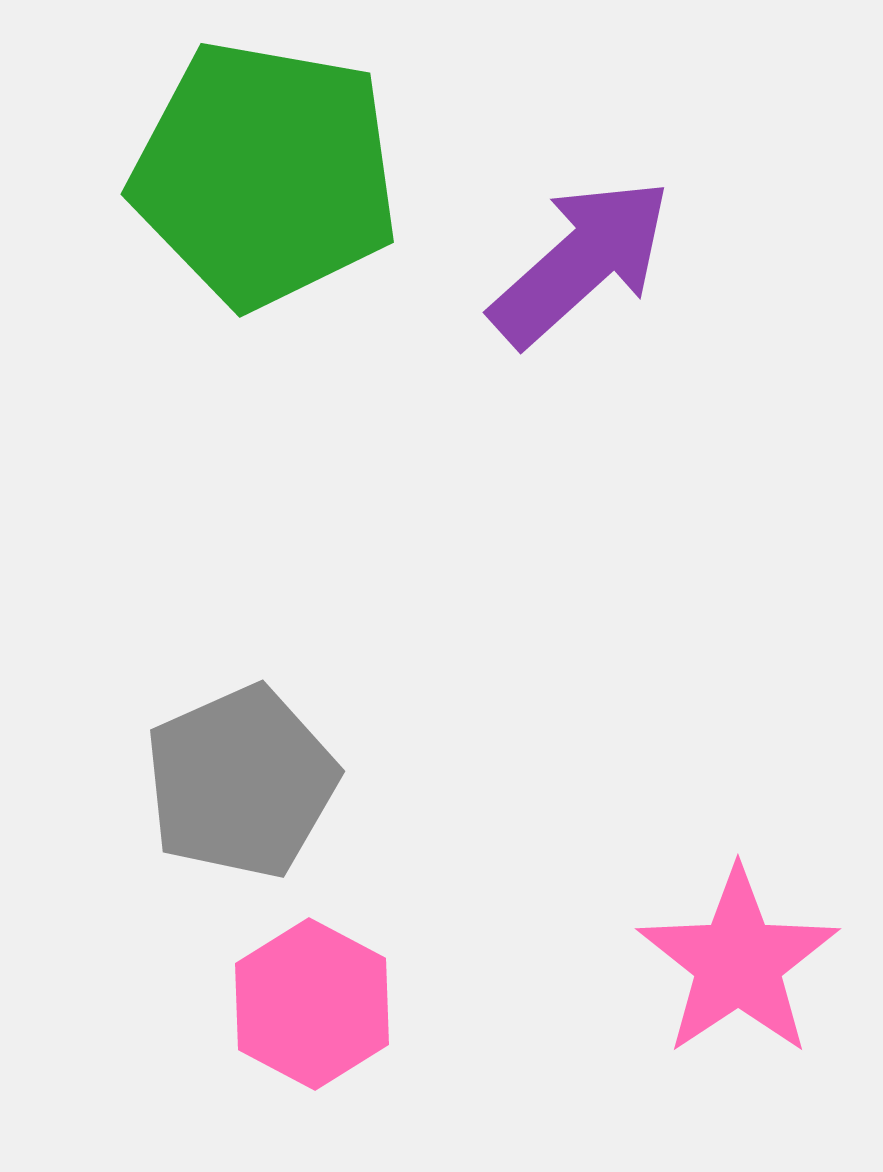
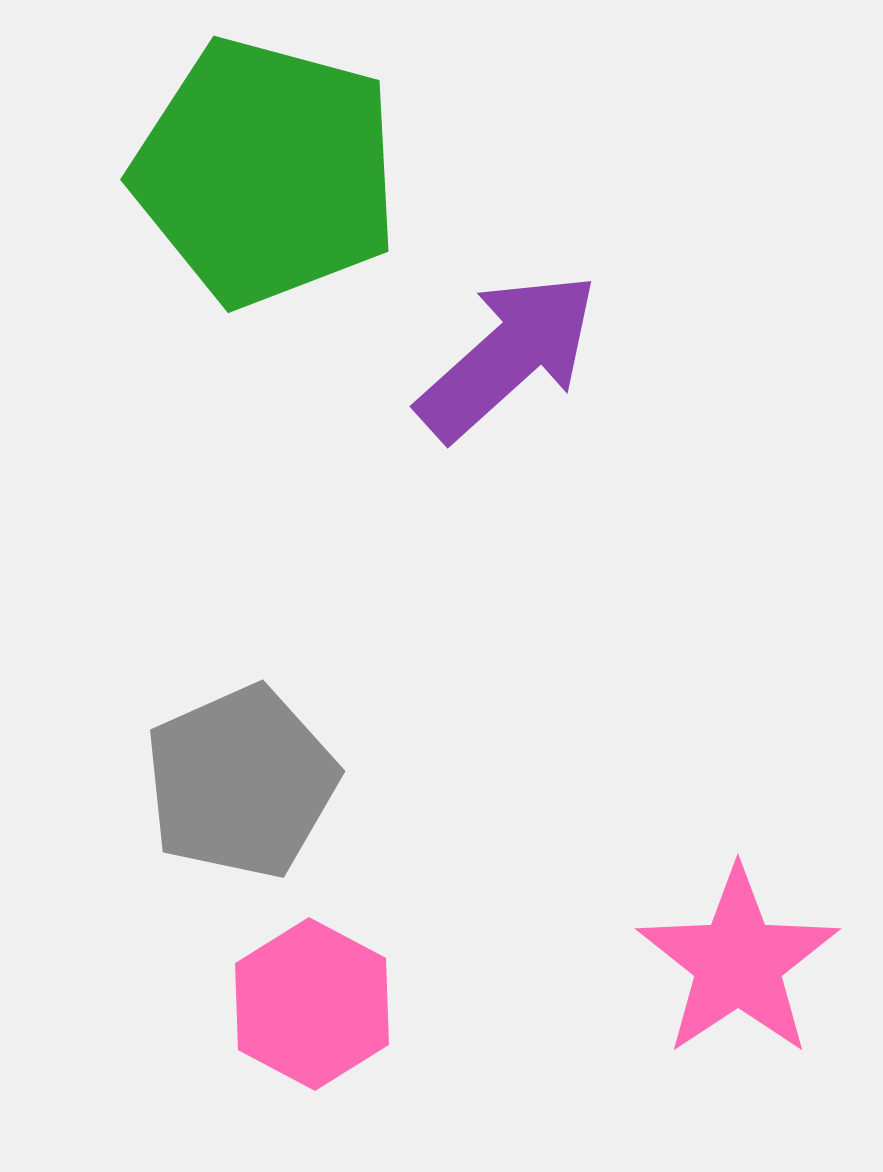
green pentagon: moved 1 px right, 2 px up; rotated 5 degrees clockwise
purple arrow: moved 73 px left, 94 px down
